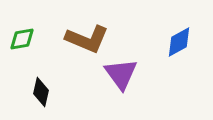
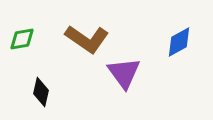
brown L-shape: rotated 12 degrees clockwise
purple triangle: moved 3 px right, 1 px up
